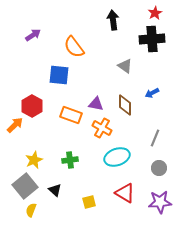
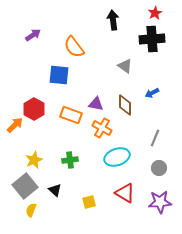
red hexagon: moved 2 px right, 3 px down
